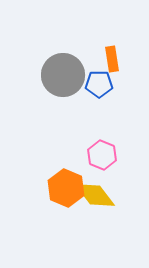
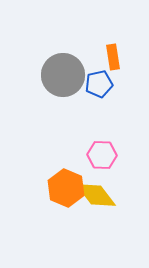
orange rectangle: moved 1 px right, 2 px up
blue pentagon: rotated 12 degrees counterclockwise
pink hexagon: rotated 20 degrees counterclockwise
yellow diamond: moved 1 px right
